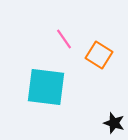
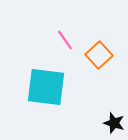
pink line: moved 1 px right, 1 px down
orange square: rotated 16 degrees clockwise
